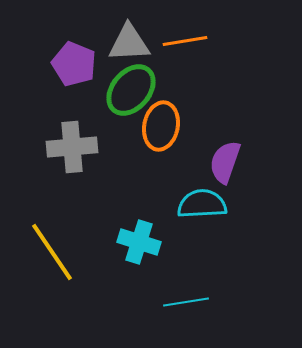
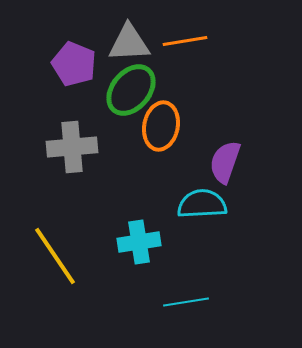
cyan cross: rotated 27 degrees counterclockwise
yellow line: moved 3 px right, 4 px down
